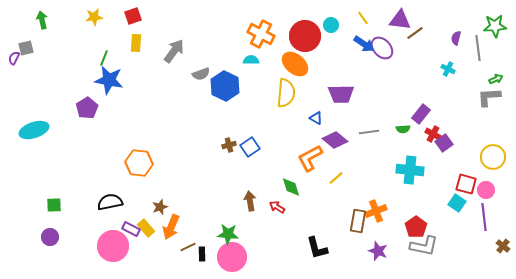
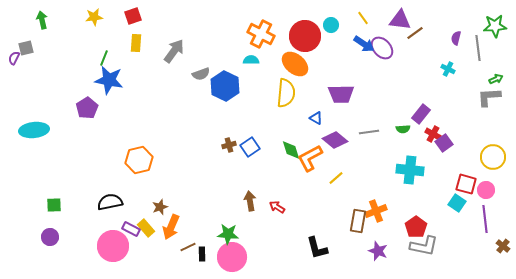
cyan ellipse at (34, 130): rotated 12 degrees clockwise
orange hexagon at (139, 163): moved 3 px up; rotated 20 degrees counterclockwise
green diamond at (291, 187): moved 37 px up
purple line at (484, 217): moved 1 px right, 2 px down
